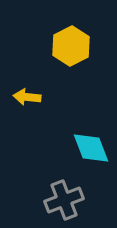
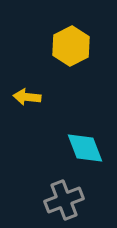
cyan diamond: moved 6 px left
